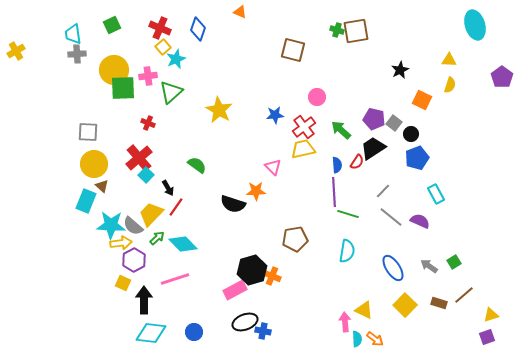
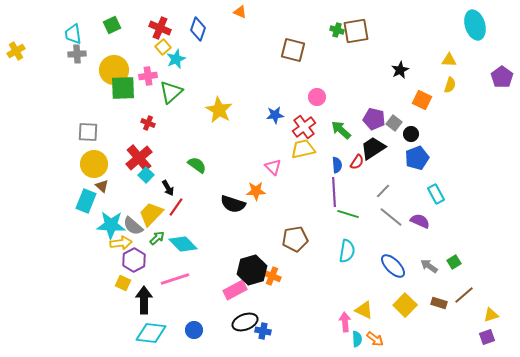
blue ellipse at (393, 268): moved 2 px up; rotated 12 degrees counterclockwise
blue circle at (194, 332): moved 2 px up
